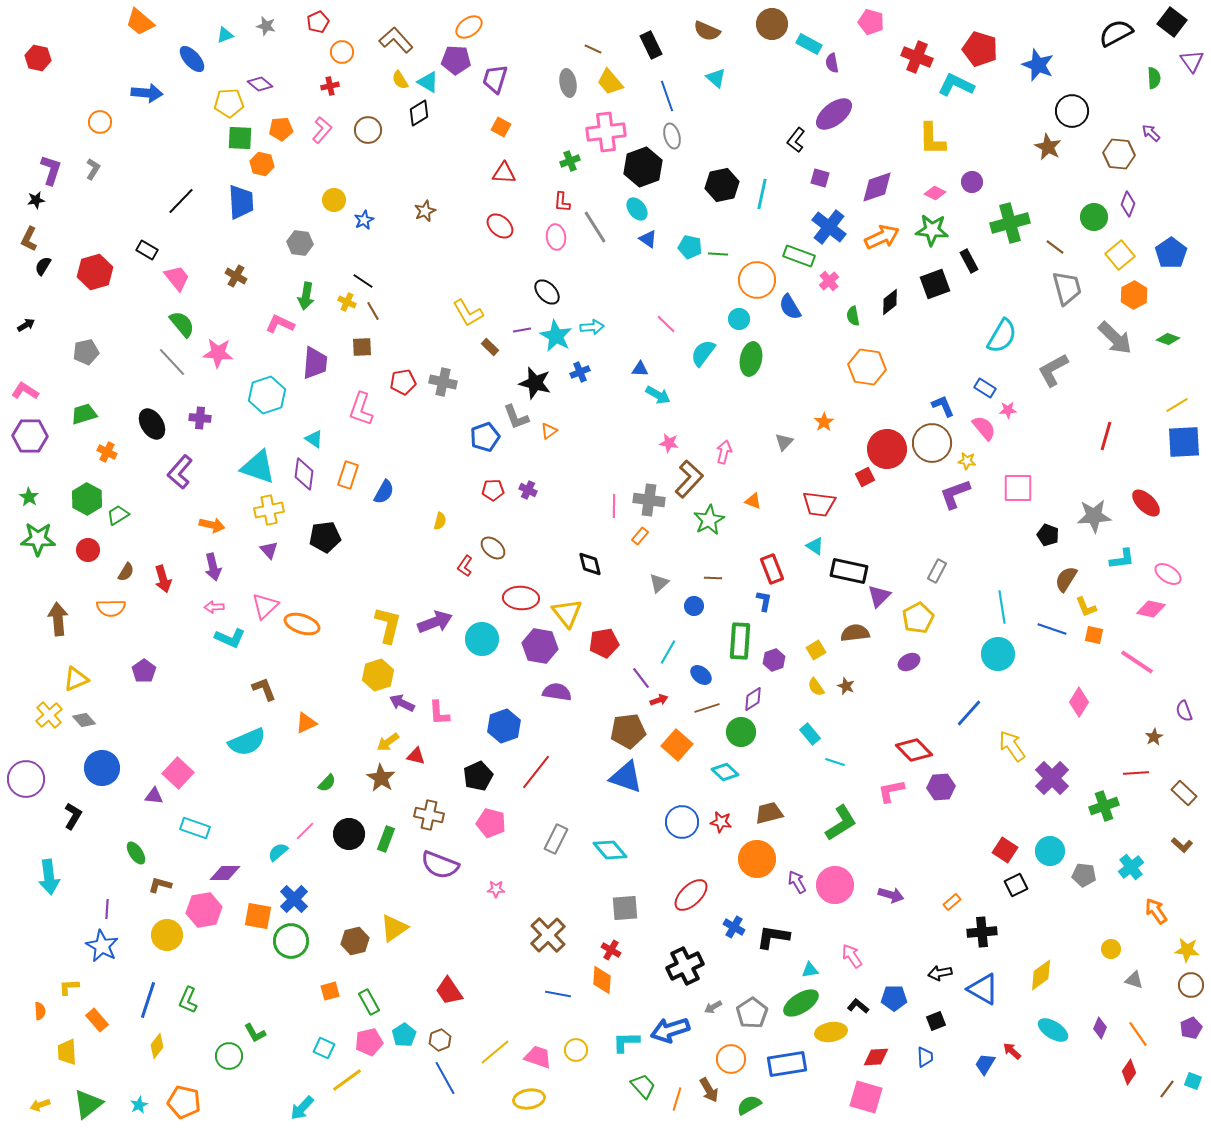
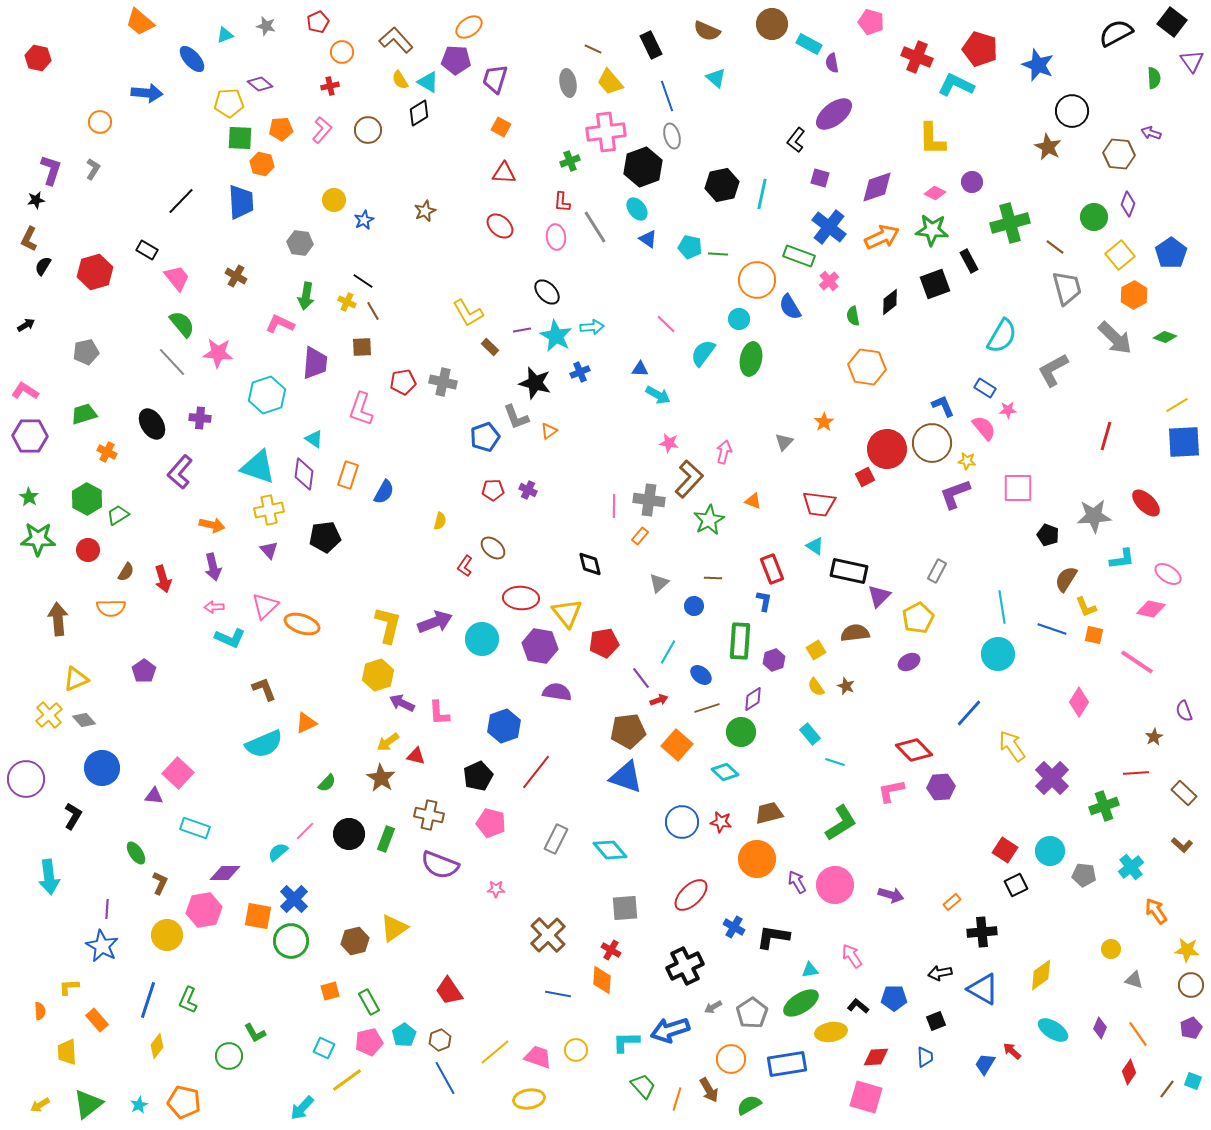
purple arrow at (1151, 133): rotated 24 degrees counterclockwise
green diamond at (1168, 339): moved 3 px left, 2 px up
cyan semicircle at (247, 742): moved 17 px right, 2 px down
brown L-shape at (160, 885): moved 2 px up; rotated 100 degrees clockwise
yellow arrow at (40, 1105): rotated 12 degrees counterclockwise
